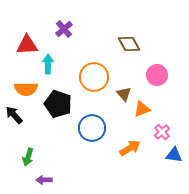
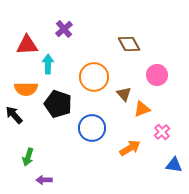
blue triangle: moved 10 px down
